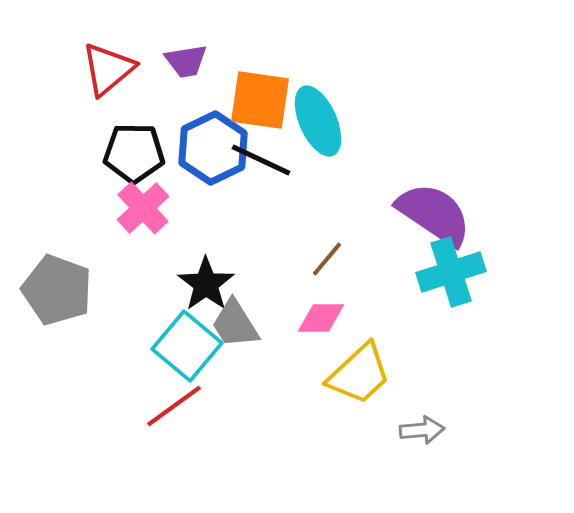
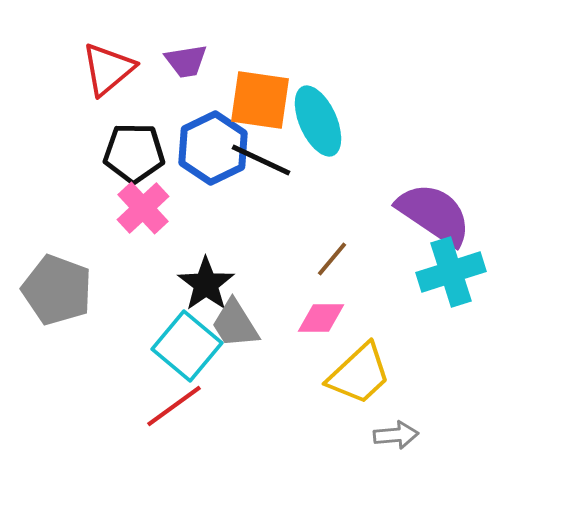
brown line: moved 5 px right
gray arrow: moved 26 px left, 5 px down
